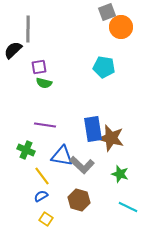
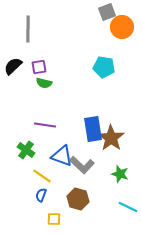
orange circle: moved 1 px right
black semicircle: moved 16 px down
brown star: rotated 20 degrees clockwise
green cross: rotated 12 degrees clockwise
blue triangle: rotated 10 degrees clockwise
yellow line: rotated 18 degrees counterclockwise
blue semicircle: moved 1 px up; rotated 40 degrees counterclockwise
brown hexagon: moved 1 px left, 1 px up
yellow square: moved 8 px right; rotated 32 degrees counterclockwise
